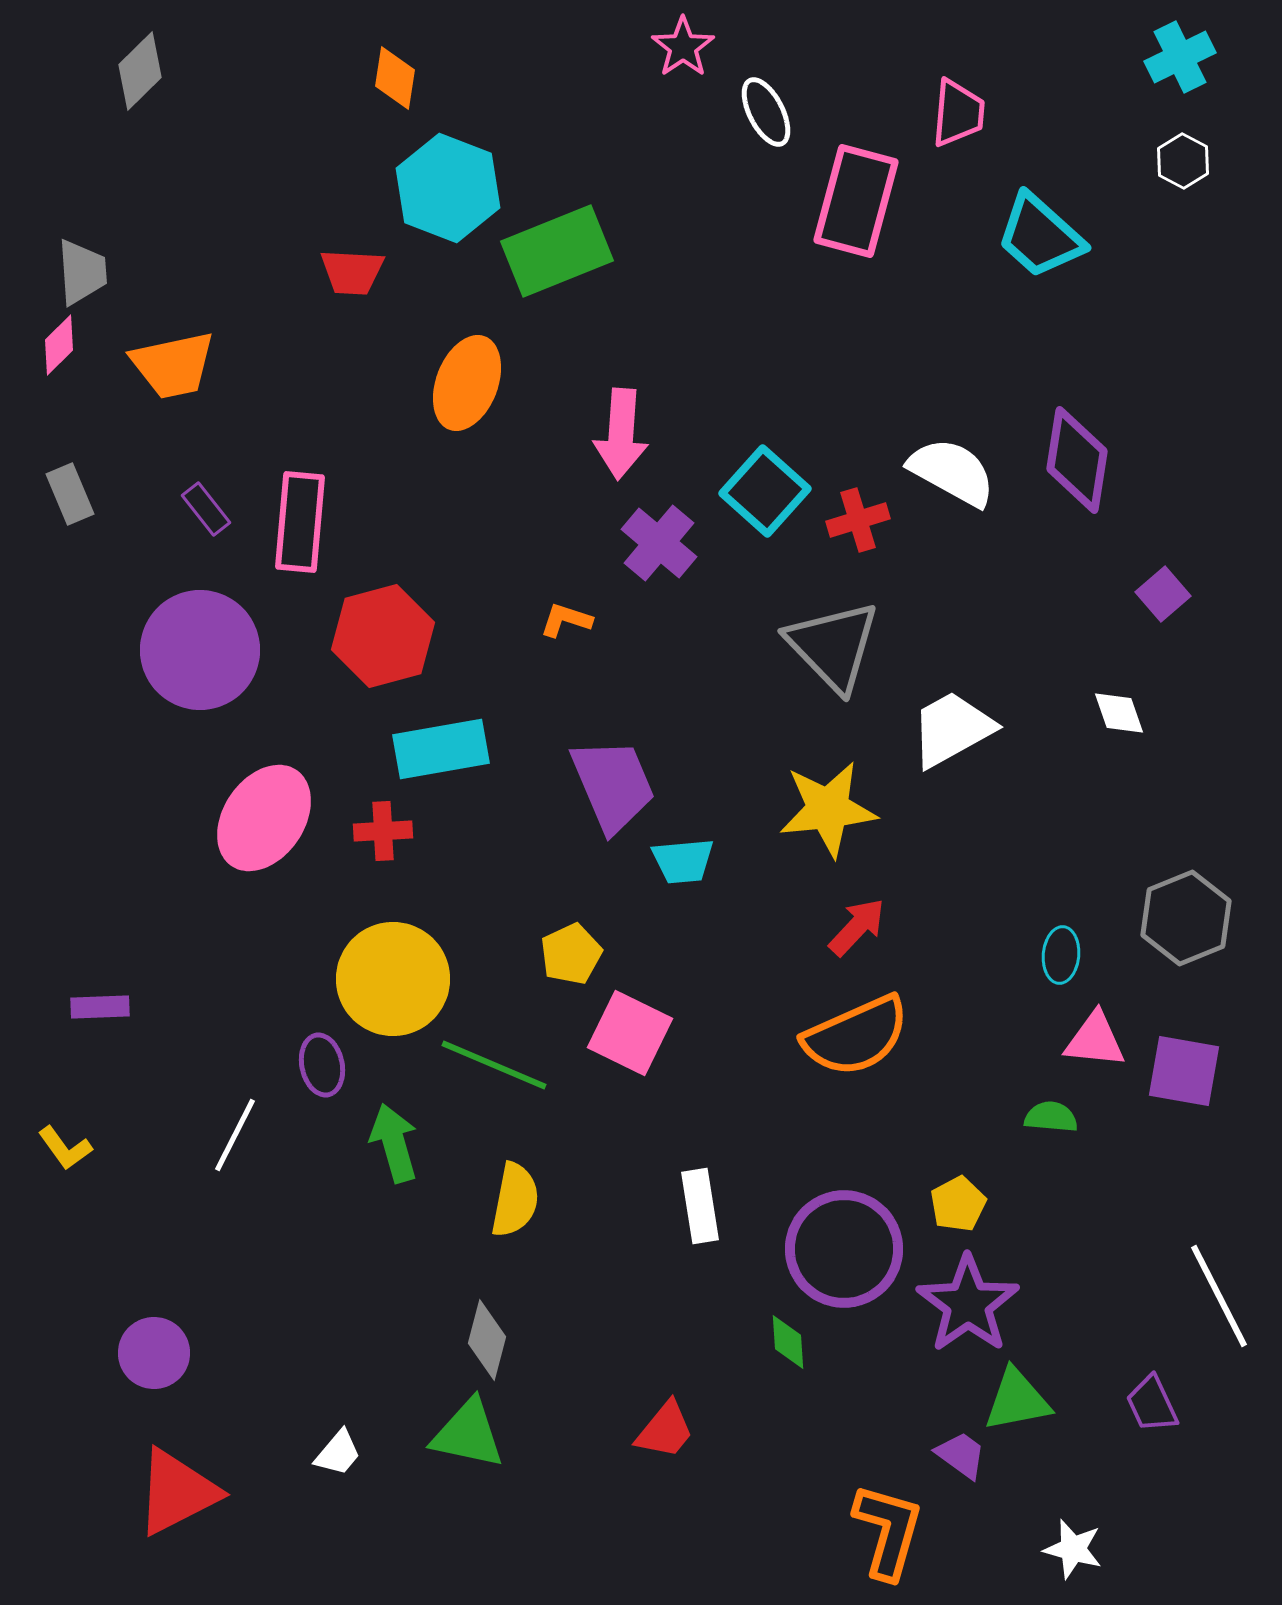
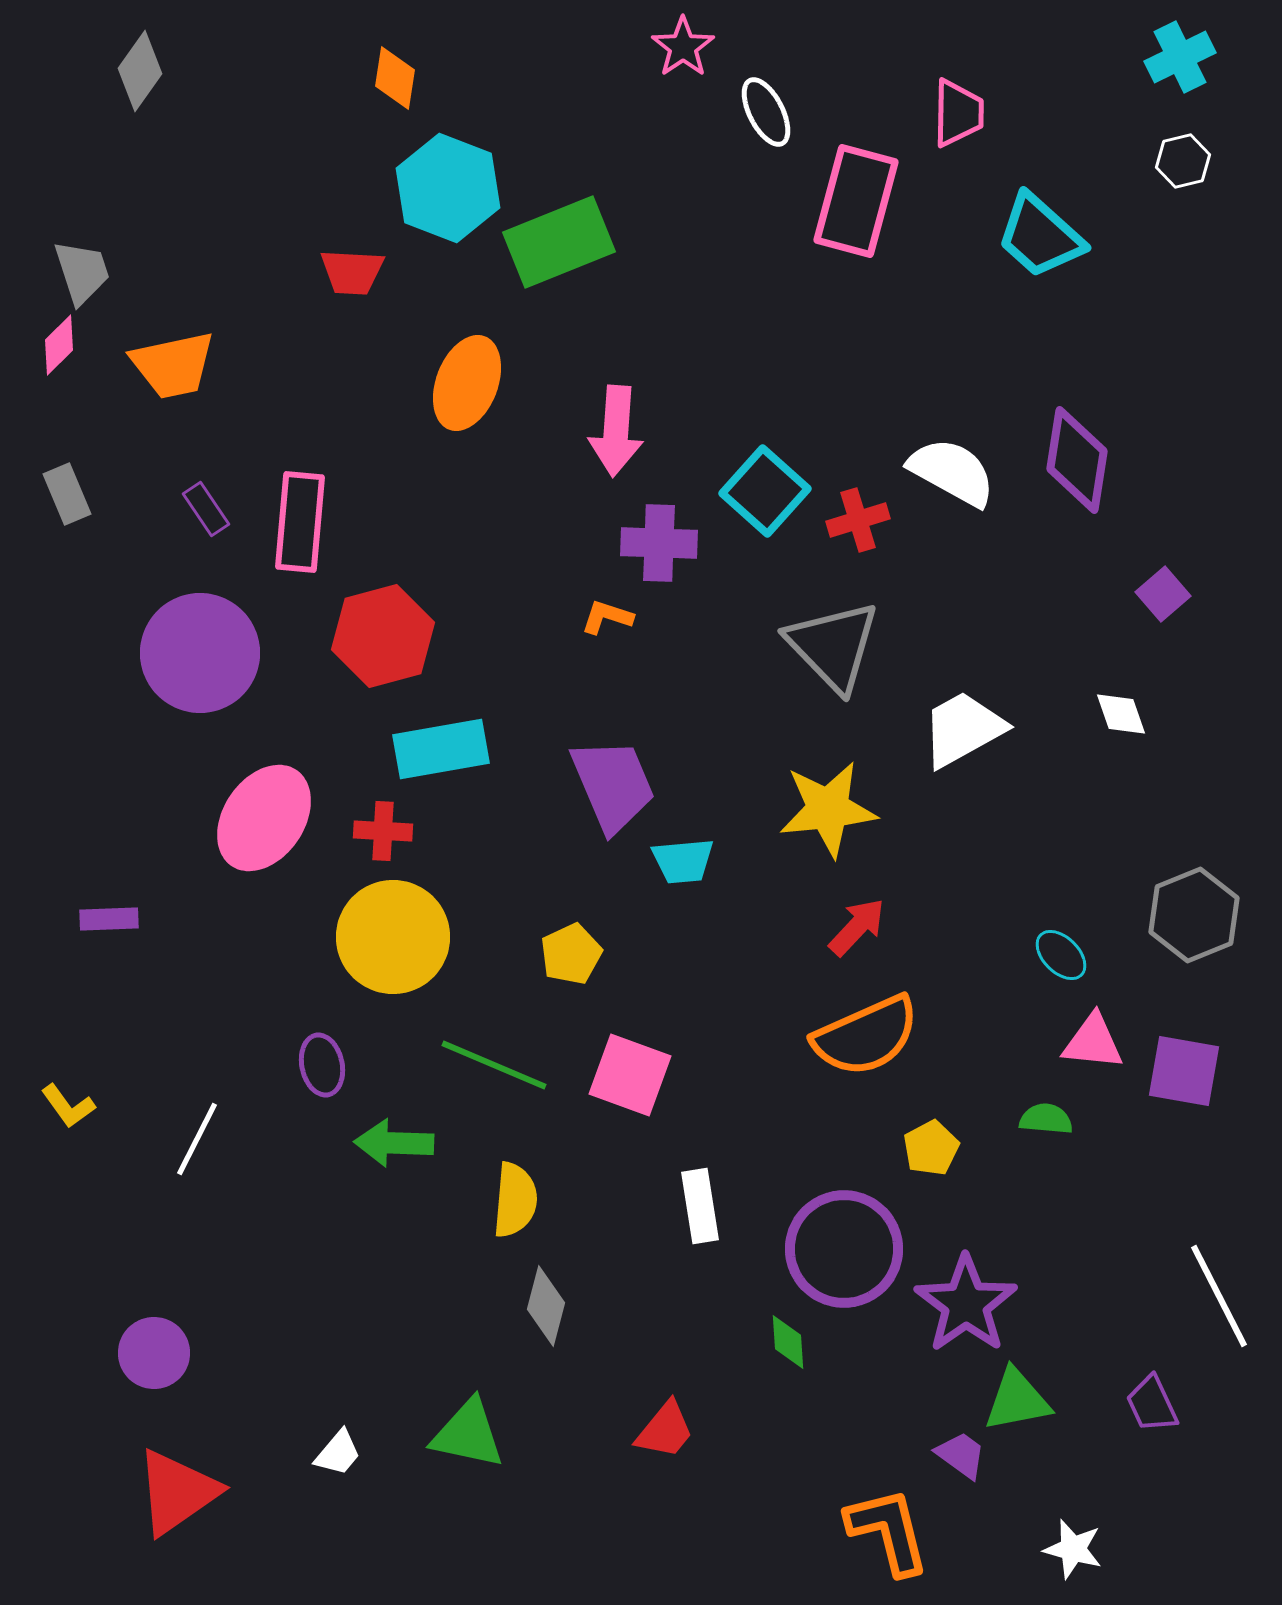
gray diamond at (140, 71): rotated 10 degrees counterclockwise
pink trapezoid at (958, 113): rotated 4 degrees counterclockwise
white hexagon at (1183, 161): rotated 18 degrees clockwise
green rectangle at (557, 251): moved 2 px right, 9 px up
gray trapezoid at (82, 272): rotated 14 degrees counterclockwise
pink arrow at (621, 434): moved 5 px left, 3 px up
gray rectangle at (70, 494): moved 3 px left
purple rectangle at (206, 509): rotated 4 degrees clockwise
purple cross at (659, 543): rotated 38 degrees counterclockwise
orange L-shape at (566, 620): moved 41 px right, 3 px up
purple circle at (200, 650): moved 3 px down
white diamond at (1119, 713): moved 2 px right, 1 px down
white trapezoid at (952, 729): moved 11 px right
red cross at (383, 831): rotated 6 degrees clockwise
gray hexagon at (1186, 918): moved 8 px right, 3 px up
cyan ellipse at (1061, 955): rotated 50 degrees counterclockwise
yellow circle at (393, 979): moved 42 px up
purple rectangle at (100, 1007): moved 9 px right, 88 px up
pink square at (630, 1033): moved 42 px down; rotated 6 degrees counterclockwise
orange semicircle at (856, 1036): moved 10 px right
pink triangle at (1095, 1040): moved 2 px left, 2 px down
green semicircle at (1051, 1117): moved 5 px left, 2 px down
white line at (235, 1135): moved 38 px left, 4 px down
green arrow at (394, 1143): rotated 72 degrees counterclockwise
yellow L-shape at (65, 1148): moved 3 px right, 42 px up
yellow semicircle at (515, 1200): rotated 6 degrees counterclockwise
yellow pentagon at (958, 1204): moved 27 px left, 56 px up
purple star at (968, 1304): moved 2 px left
gray diamond at (487, 1340): moved 59 px right, 34 px up
red triangle at (177, 1492): rotated 8 degrees counterclockwise
orange L-shape at (888, 1531): rotated 30 degrees counterclockwise
